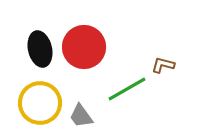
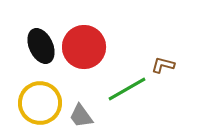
black ellipse: moved 1 px right, 3 px up; rotated 12 degrees counterclockwise
